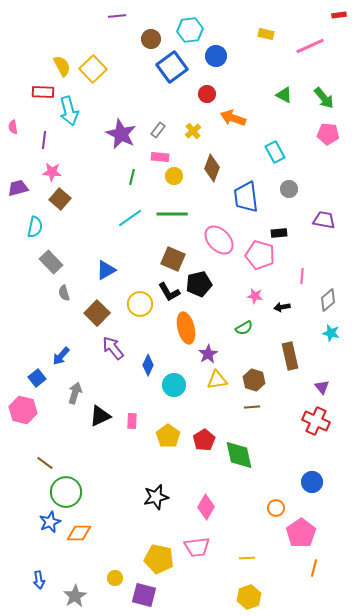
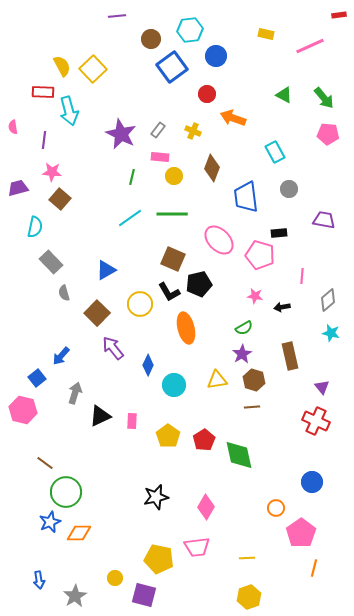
yellow cross at (193, 131): rotated 28 degrees counterclockwise
purple star at (208, 354): moved 34 px right
